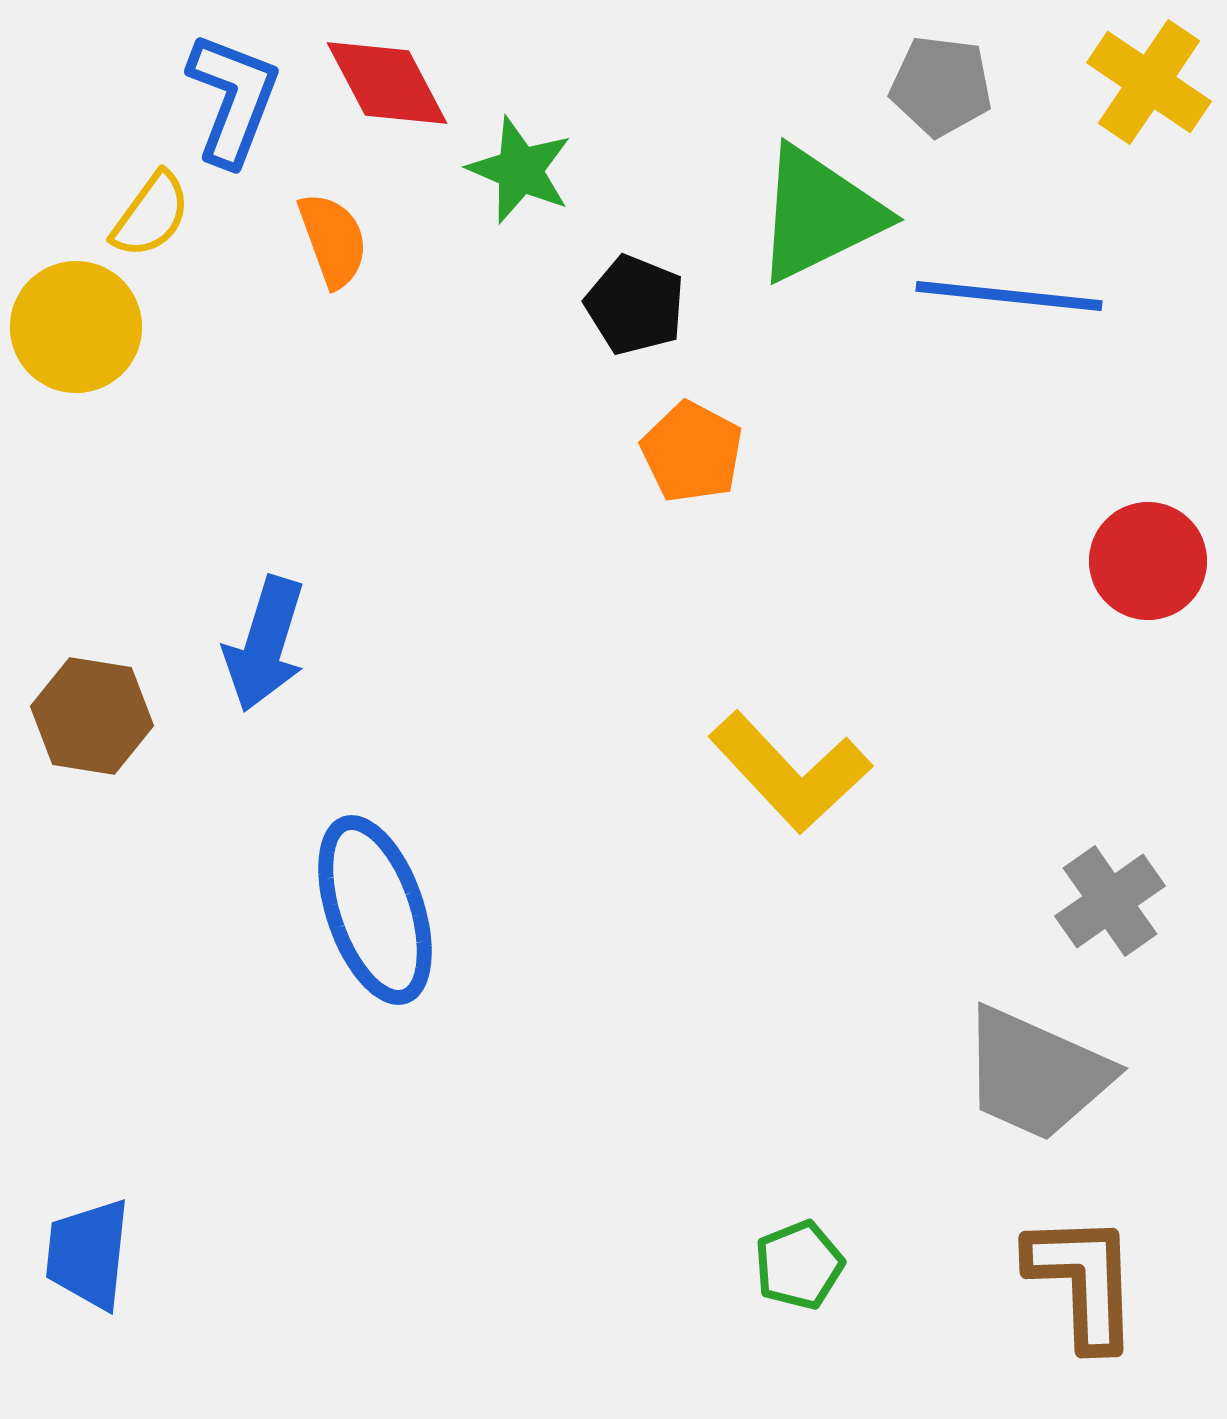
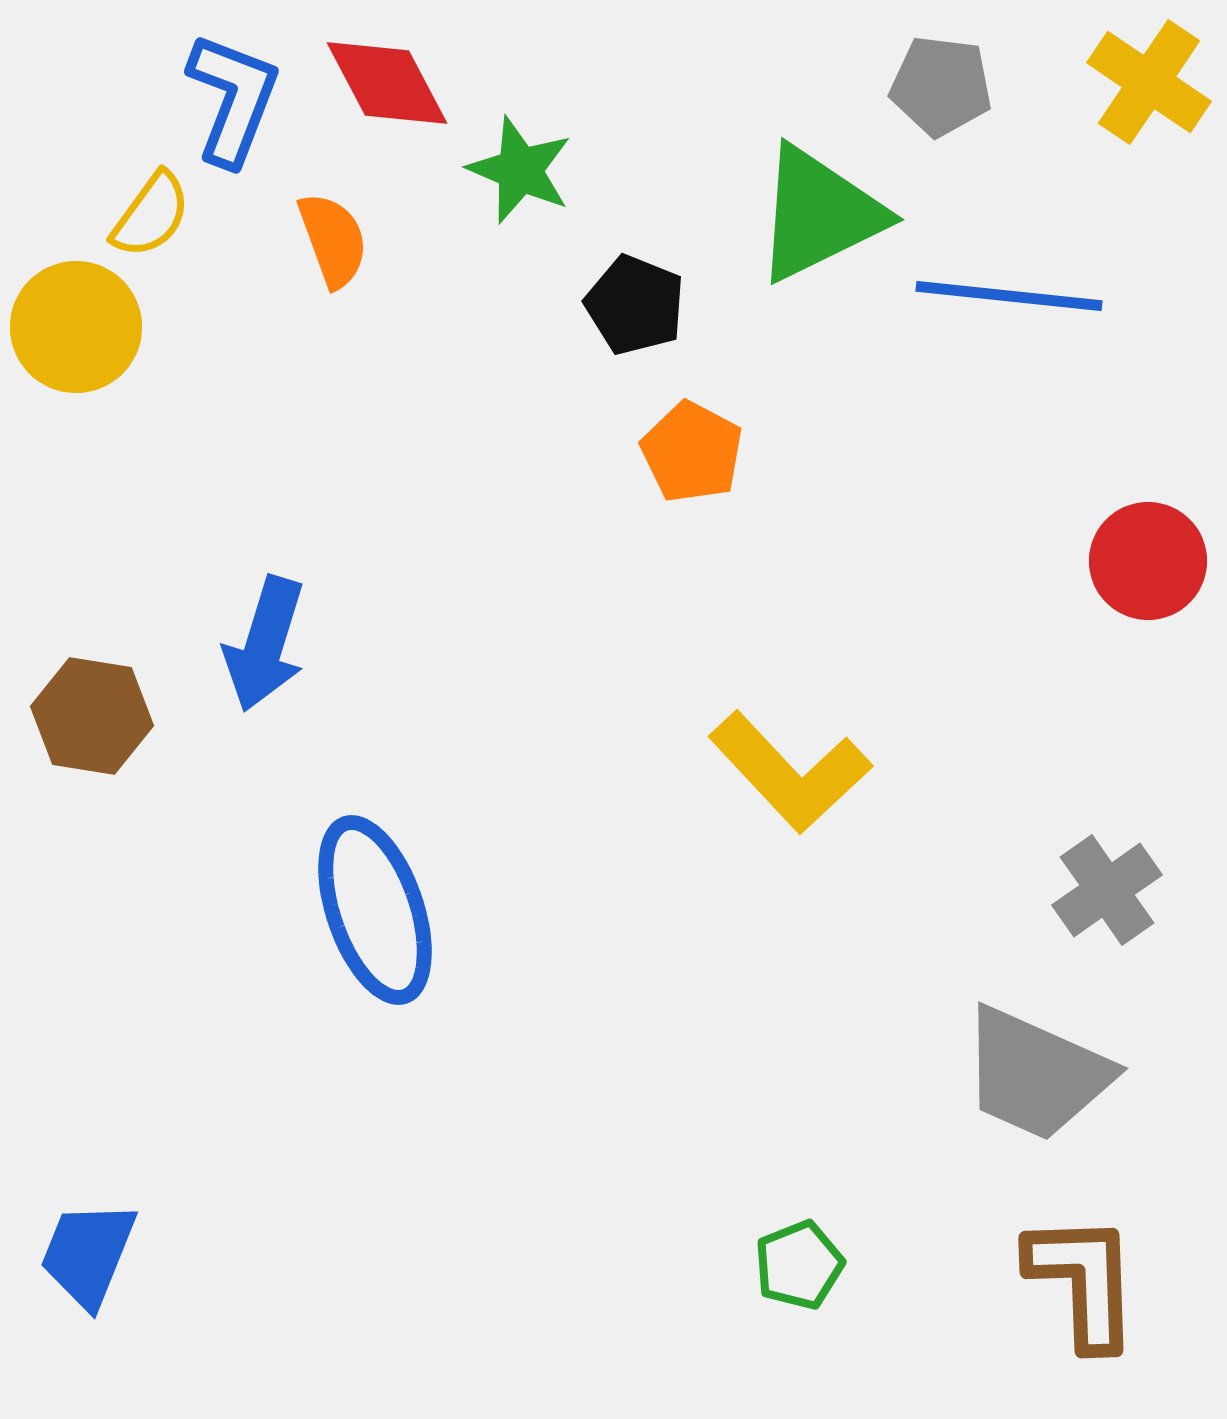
gray cross: moved 3 px left, 11 px up
blue trapezoid: rotated 16 degrees clockwise
